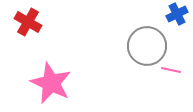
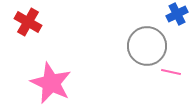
pink line: moved 2 px down
